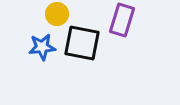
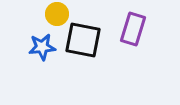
purple rectangle: moved 11 px right, 9 px down
black square: moved 1 px right, 3 px up
